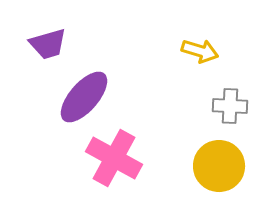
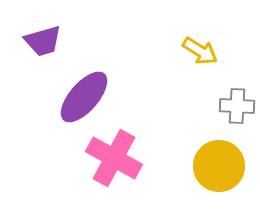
purple trapezoid: moved 5 px left, 3 px up
yellow arrow: rotated 15 degrees clockwise
gray cross: moved 7 px right
